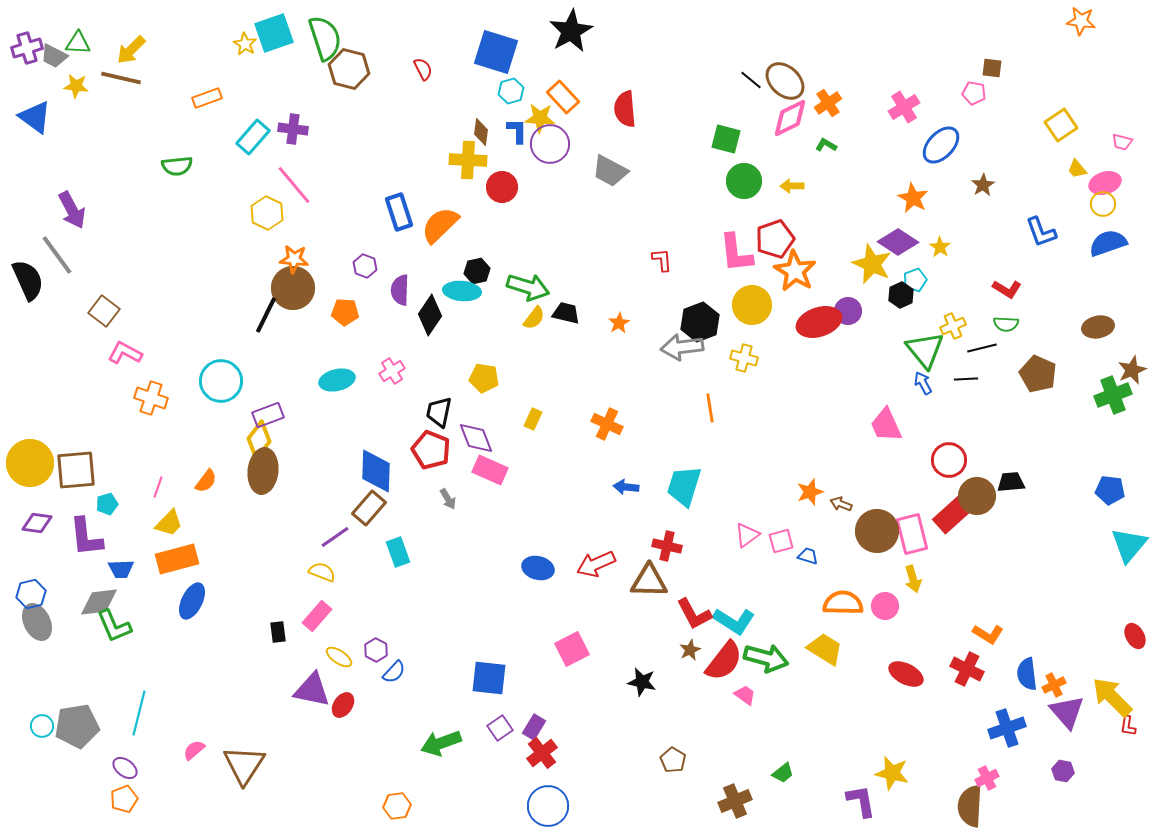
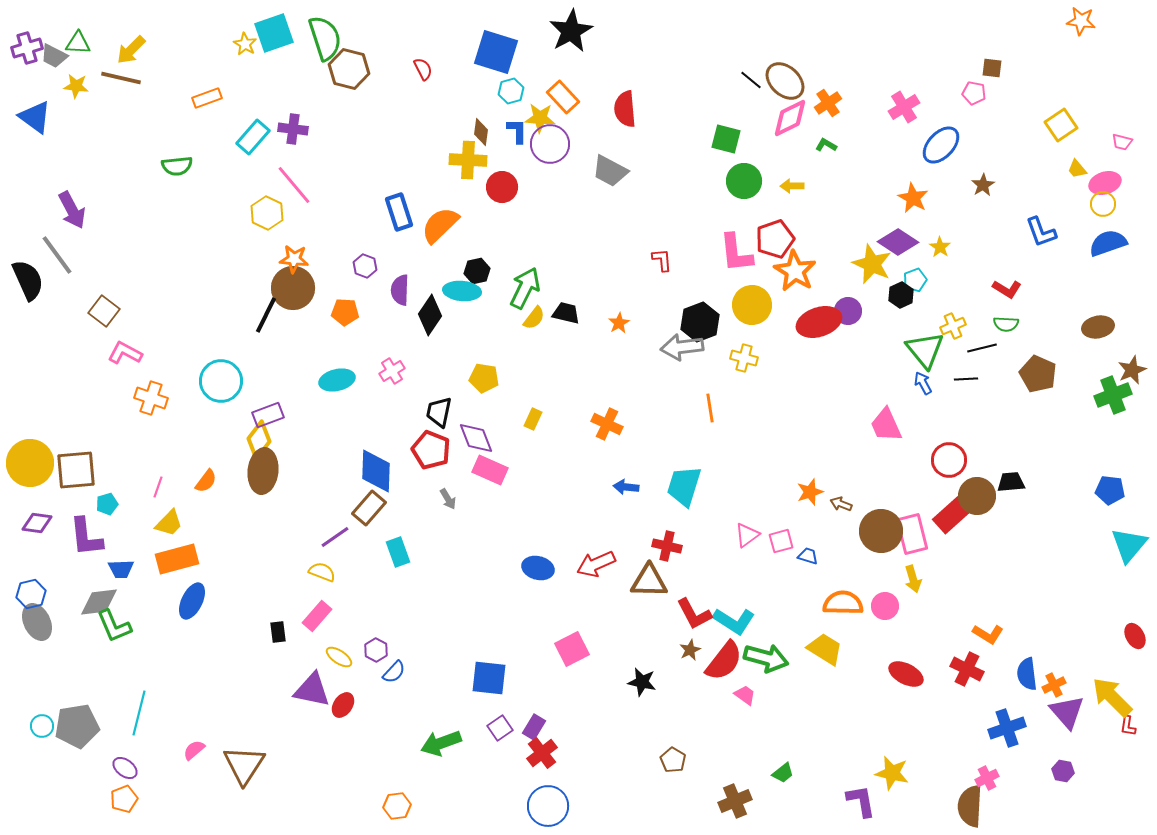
green arrow at (528, 287): moved 3 px left, 1 px down; rotated 81 degrees counterclockwise
brown circle at (877, 531): moved 4 px right
